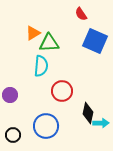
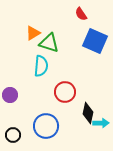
green triangle: rotated 20 degrees clockwise
red circle: moved 3 px right, 1 px down
